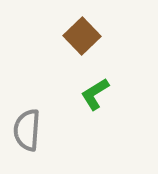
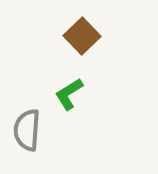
green L-shape: moved 26 px left
